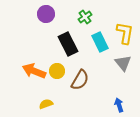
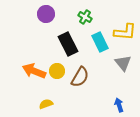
green cross: rotated 24 degrees counterclockwise
yellow L-shape: moved 1 px up; rotated 85 degrees clockwise
brown semicircle: moved 3 px up
